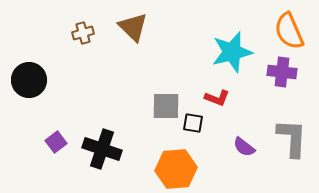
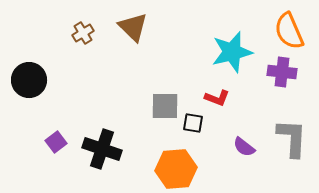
brown cross: rotated 15 degrees counterclockwise
gray square: moved 1 px left
